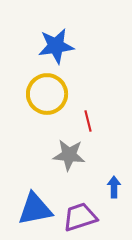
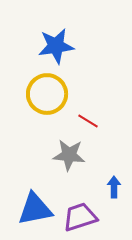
red line: rotated 45 degrees counterclockwise
